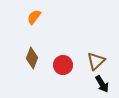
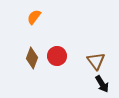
brown triangle: rotated 24 degrees counterclockwise
red circle: moved 6 px left, 9 px up
